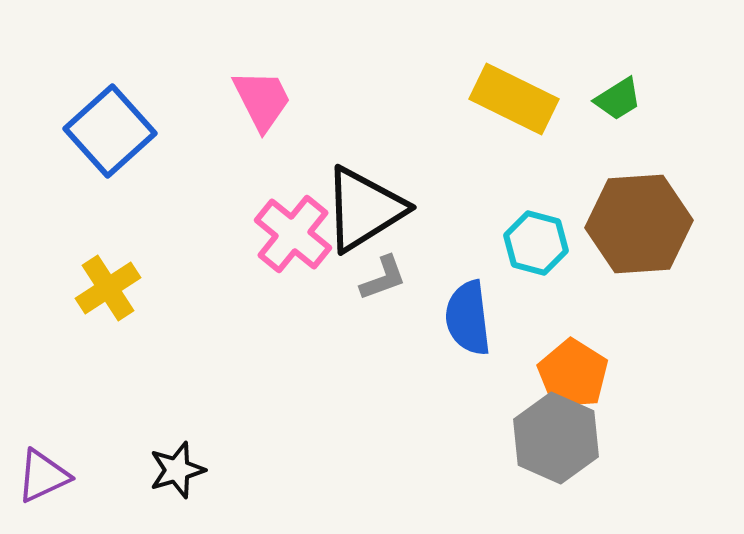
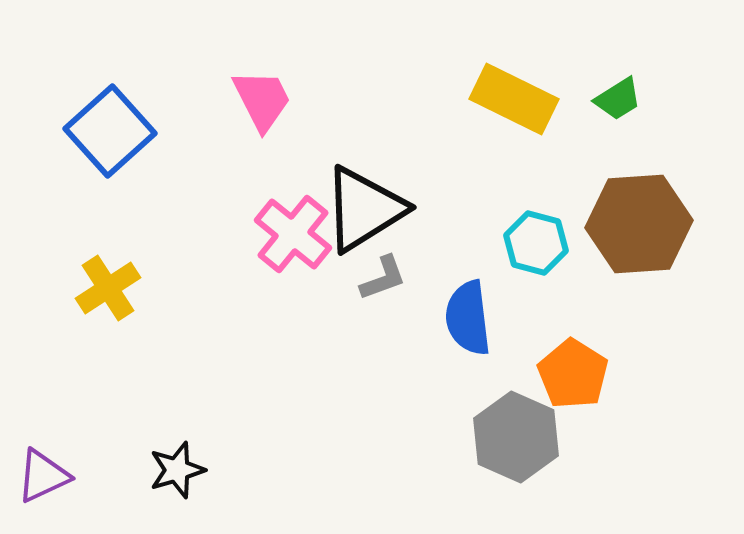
gray hexagon: moved 40 px left, 1 px up
